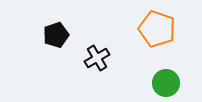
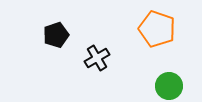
green circle: moved 3 px right, 3 px down
